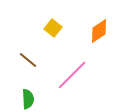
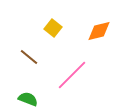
orange diamond: rotated 20 degrees clockwise
brown line: moved 1 px right, 3 px up
green semicircle: rotated 66 degrees counterclockwise
